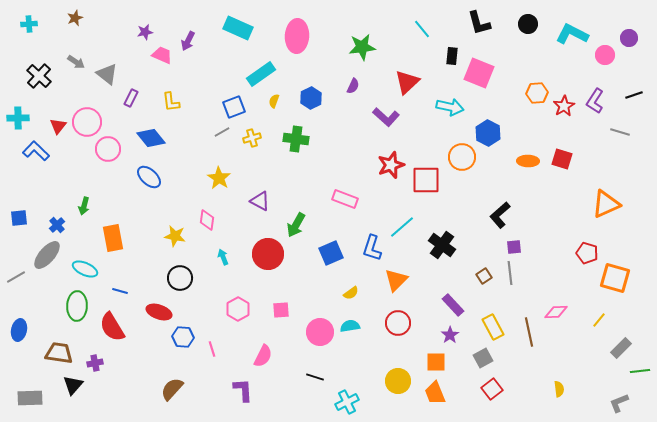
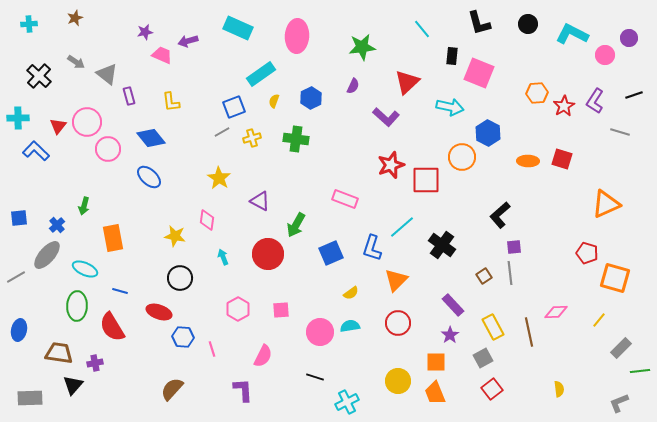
purple arrow at (188, 41): rotated 48 degrees clockwise
purple rectangle at (131, 98): moved 2 px left, 2 px up; rotated 42 degrees counterclockwise
